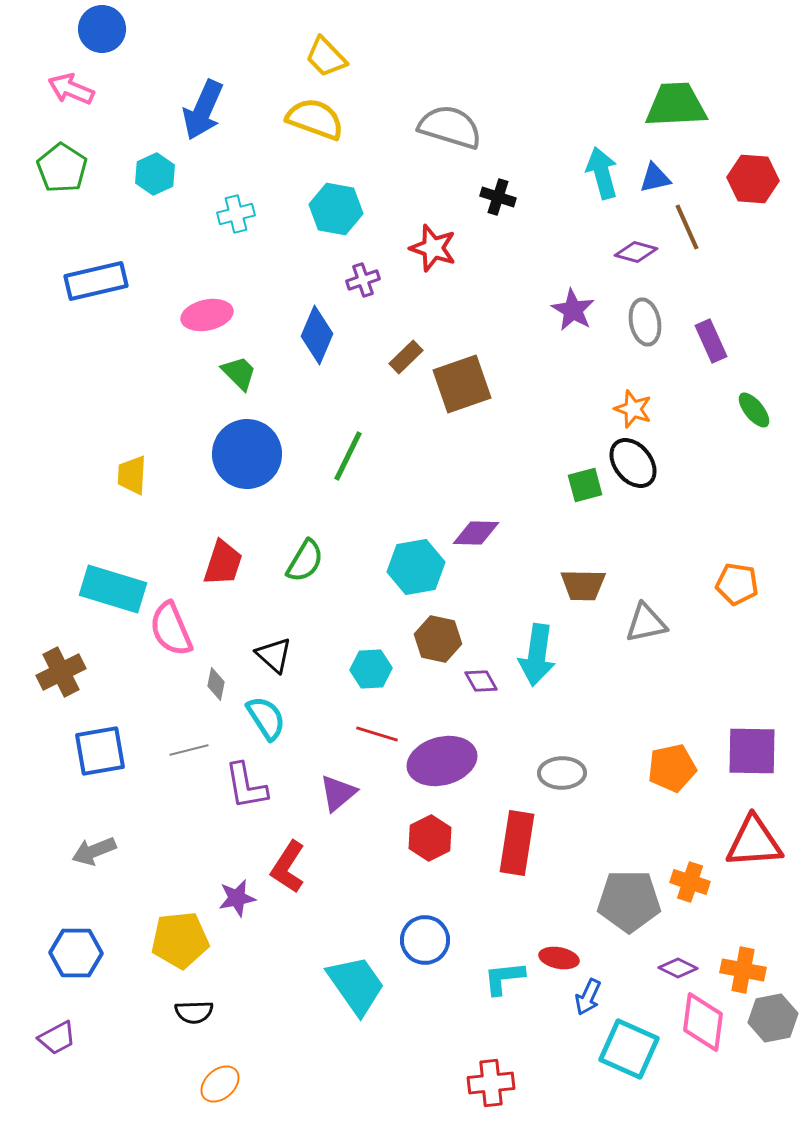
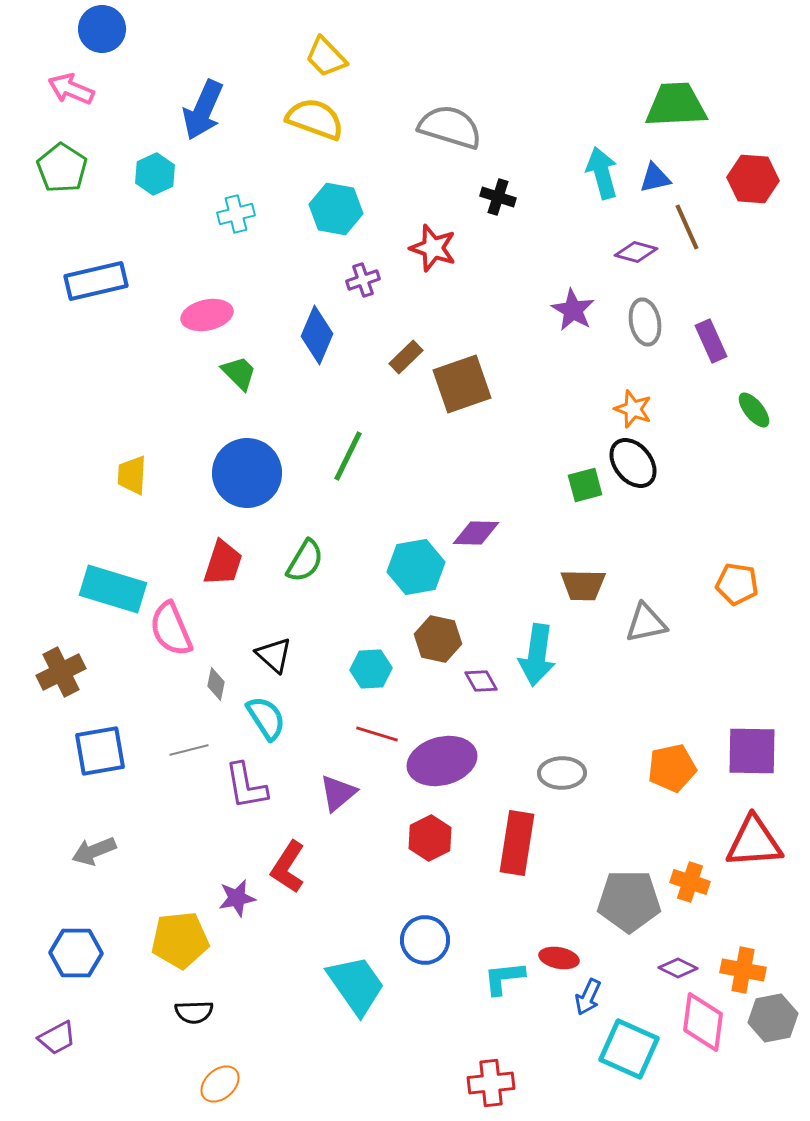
blue circle at (247, 454): moved 19 px down
